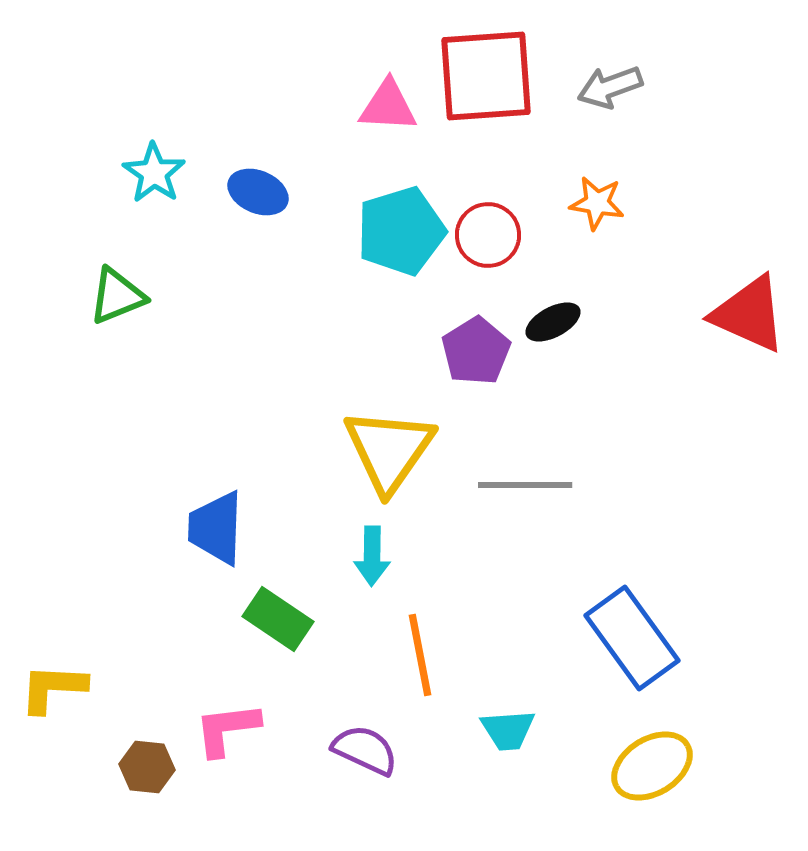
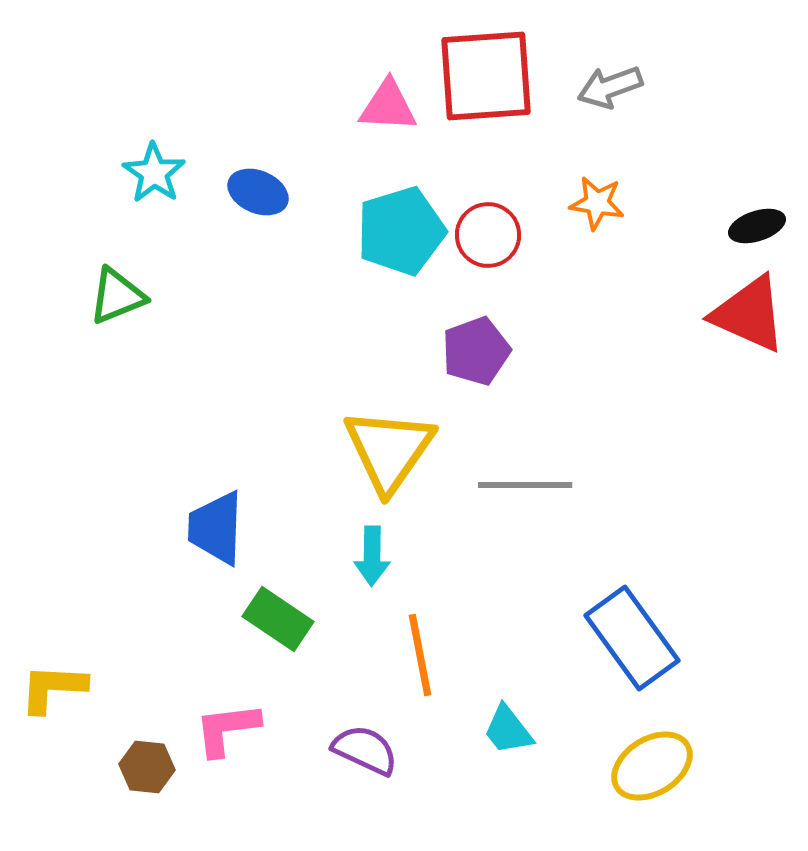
black ellipse: moved 204 px right, 96 px up; rotated 10 degrees clockwise
purple pentagon: rotated 12 degrees clockwise
cyan trapezoid: rotated 56 degrees clockwise
